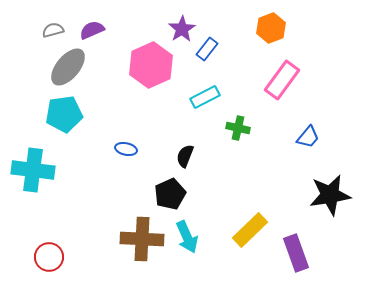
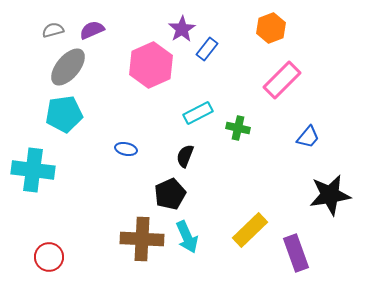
pink rectangle: rotated 9 degrees clockwise
cyan rectangle: moved 7 px left, 16 px down
